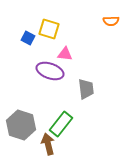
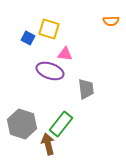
gray hexagon: moved 1 px right, 1 px up
